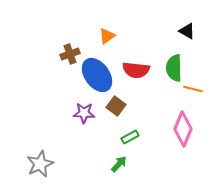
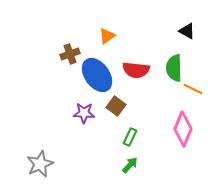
orange line: rotated 12 degrees clockwise
green rectangle: rotated 36 degrees counterclockwise
green arrow: moved 11 px right, 1 px down
